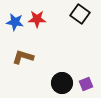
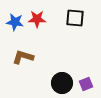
black square: moved 5 px left, 4 px down; rotated 30 degrees counterclockwise
